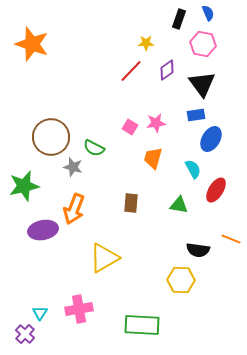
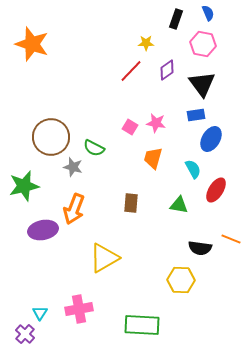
black rectangle: moved 3 px left
pink star: rotated 18 degrees clockwise
black semicircle: moved 2 px right, 2 px up
